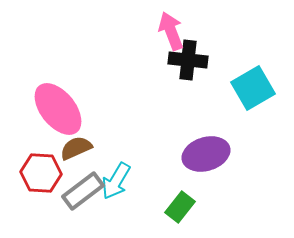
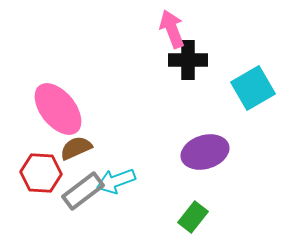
pink arrow: moved 1 px right, 2 px up
black cross: rotated 6 degrees counterclockwise
purple ellipse: moved 1 px left, 2 px up
cyan arrow: rotated 39 degrees clockwise
green rectangle: moved 13 px right, 10 px down
